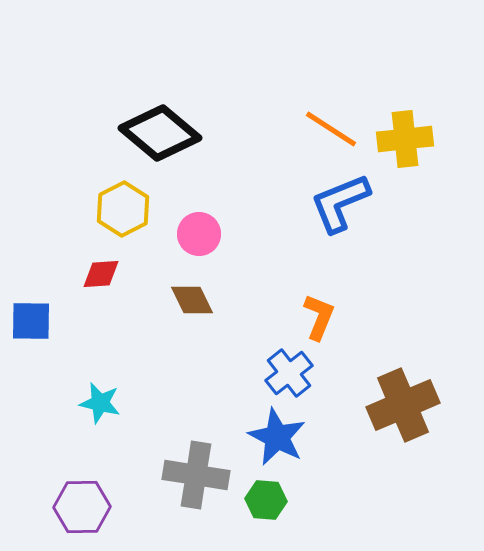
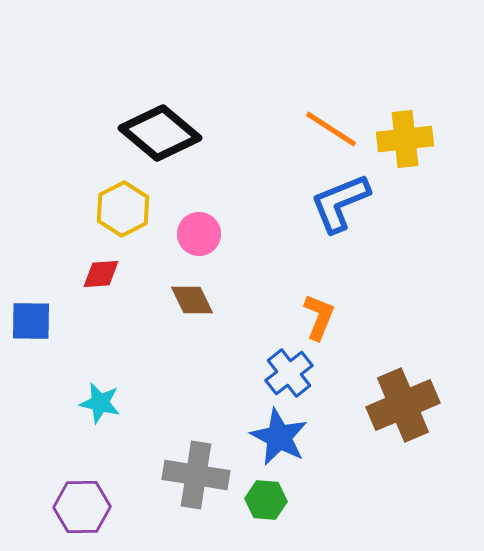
blue star: moved 2 px right
